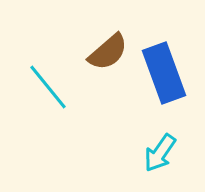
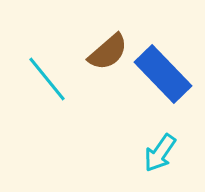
blue rectangle: moved 1 px left, 1 px down; rotated 24 degrees counterclockwise
cyan line: moved 1 px left, 8 px up
